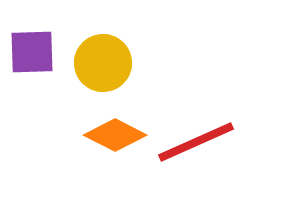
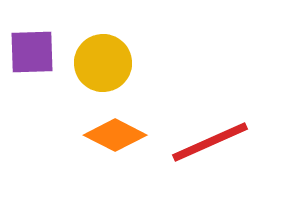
red line: moved 14 px right
